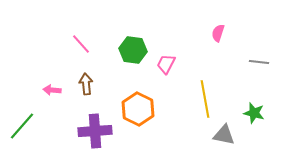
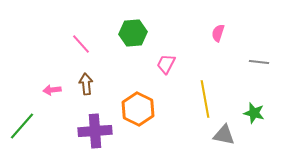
green hexagon: moved 17 px up; rotated 12 degrees counterclockwise
pink arrow: rotated 12 degrees counterclockwise
